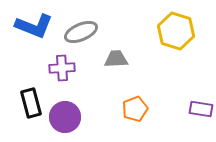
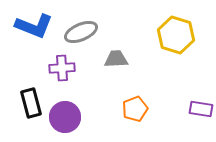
yellow hexagon: moved 4 px down
